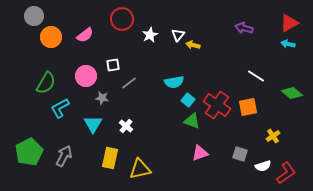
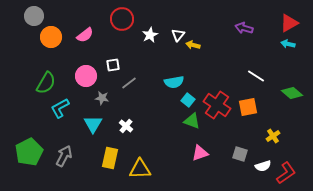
yellow triangle: rotated 10 degrees clockwise
